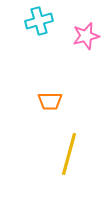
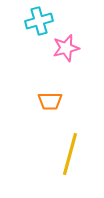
pink star: moved 20 px left, 12 px down
yellow line: moved 1 px right
